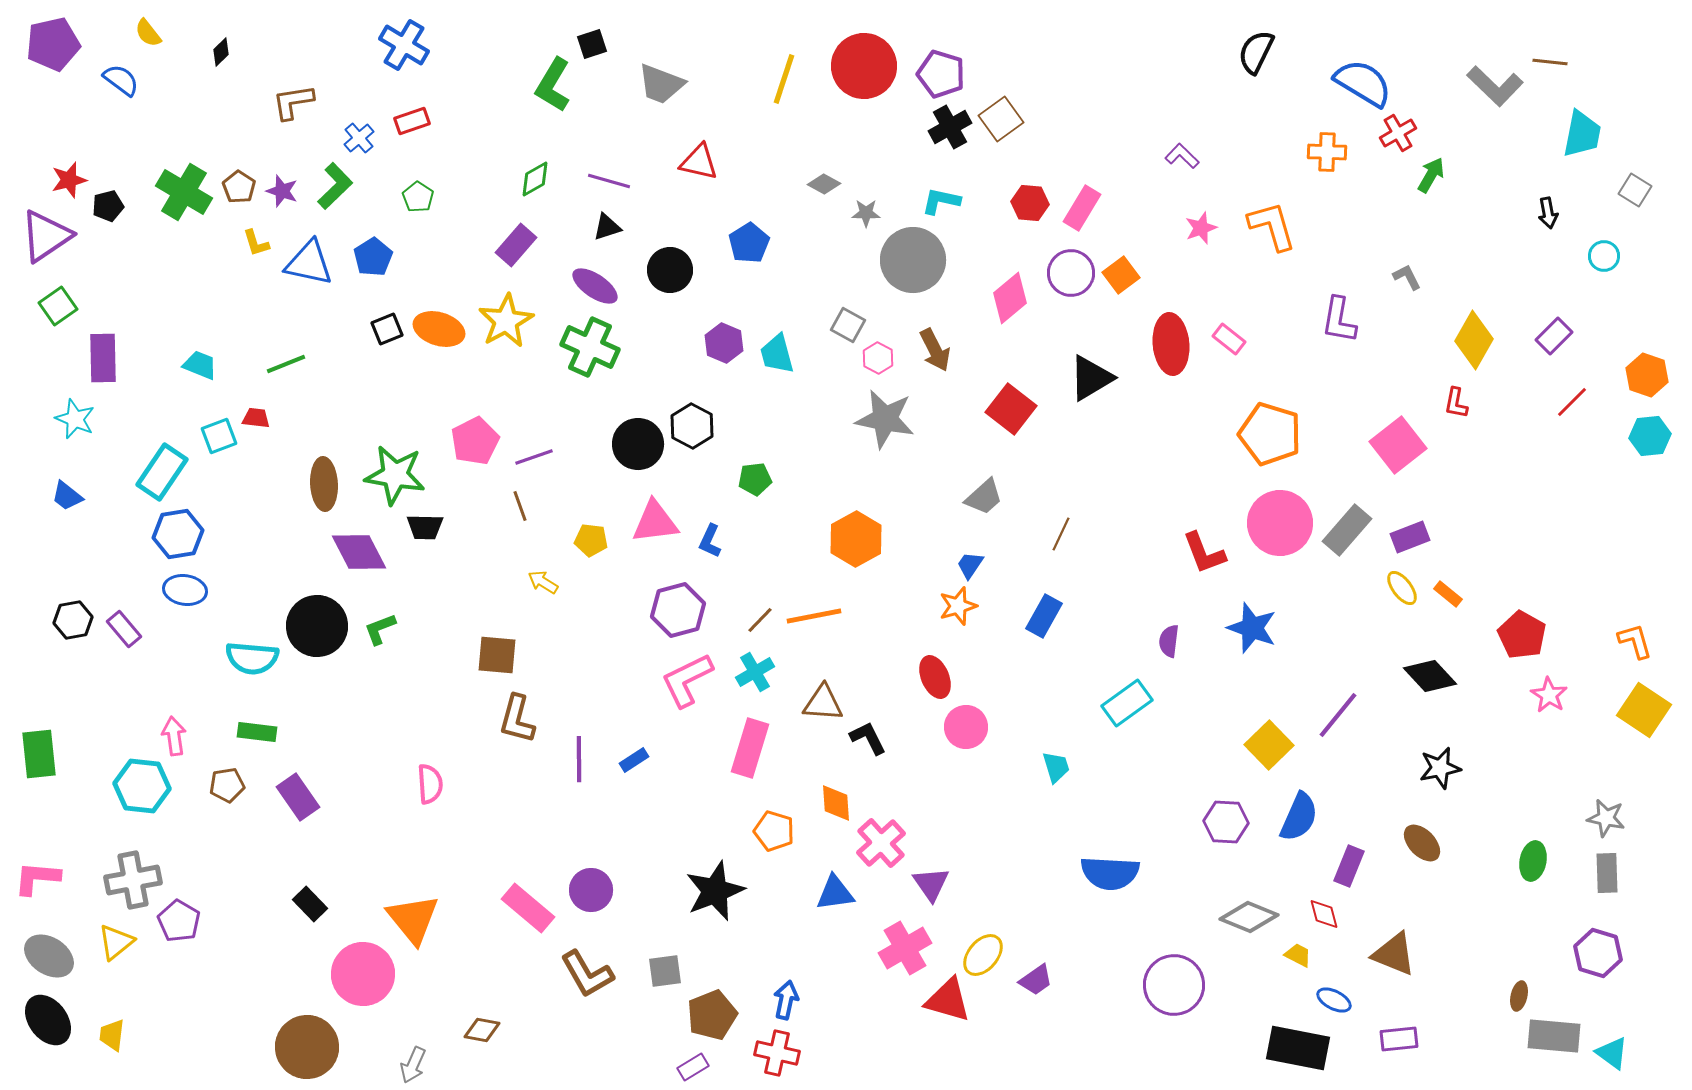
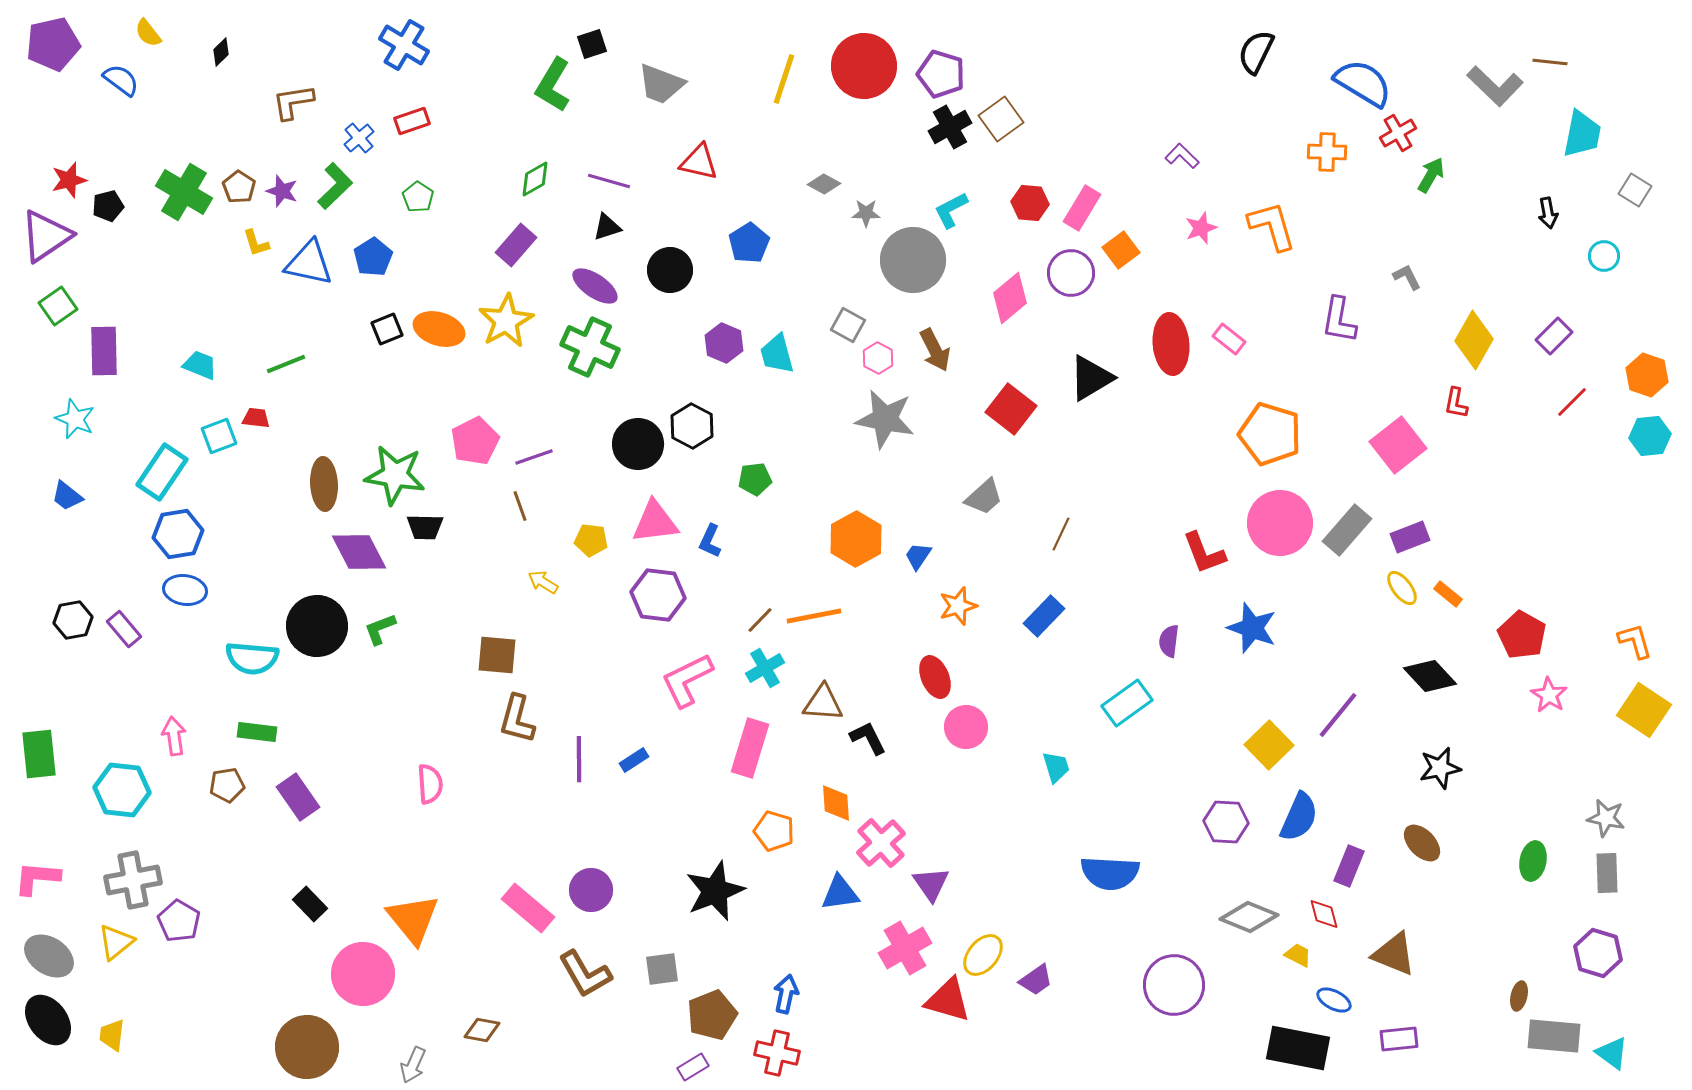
cyan L-shape at (941, 201): moved 10 px right, 9 px down; rotated 39 degrees counterclockwise
orange square at (1121, 275): moved 25 px up
purple rectangle at (103, 358): moved 1 px right, 7 px up
blue trapezoid at (970, 565): moved 52 px left, 9 px up
purple hexagon at (678, 610): moved 20 px left, 15 px up; rotated 22 degrees clockwise
blue rectangle at (1044, 616): rotated 15 degrees clockwise
cyan cross at (755, 672): moved 10 px right, 4 px up
cyan hexagon at (142, 786): moved 20 px left, 4 px down
blue triangle at (835, 893): moved 5 px right
gray square at (665, 971): moved 3 px left, 2 px up
brown L-shape at (587, 974): moved 2 px left
blue arrow at (786, 1000): moved 6 px up
